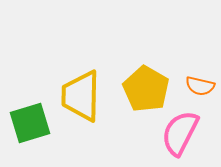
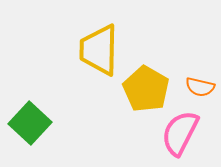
orange semicircle: moved 1 px down
yellow trapezoid: moved 18 px right, 46 px up
green square: rotated 30 degrees counterclockwise
